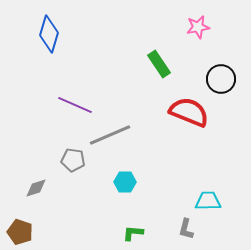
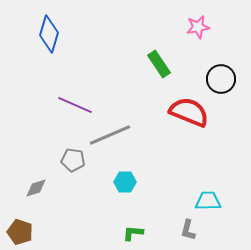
gray L-shape: moved 2 px right, 1 px down
